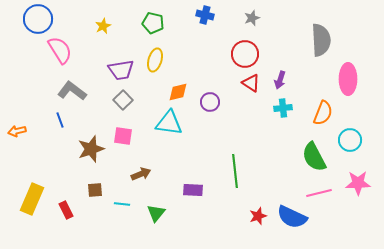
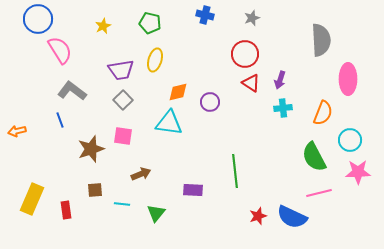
green pentagon: moved 3 px left
pink star: moved 11 px up
red rectangle: rotated 18 degrees clockwise
